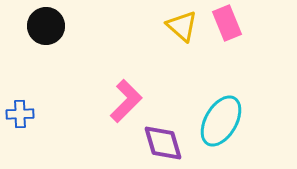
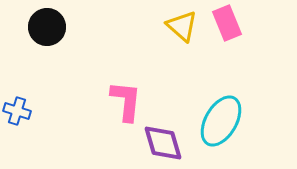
black circle: moved 1 px right, 1 px down
pink L-shape: rotated 39 degrees counterclockwise
blue cross: moved 3 px left, 3 px up; rotated 20 degrees clockwise
